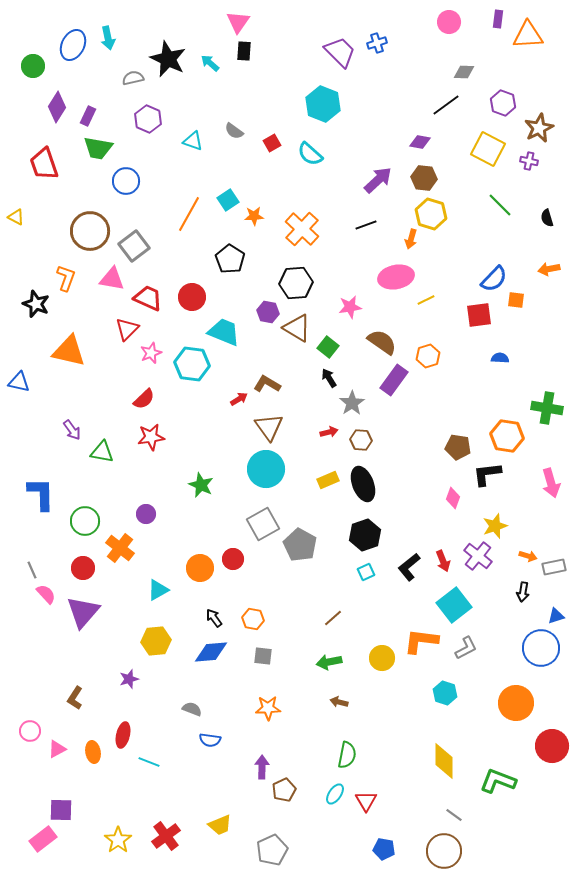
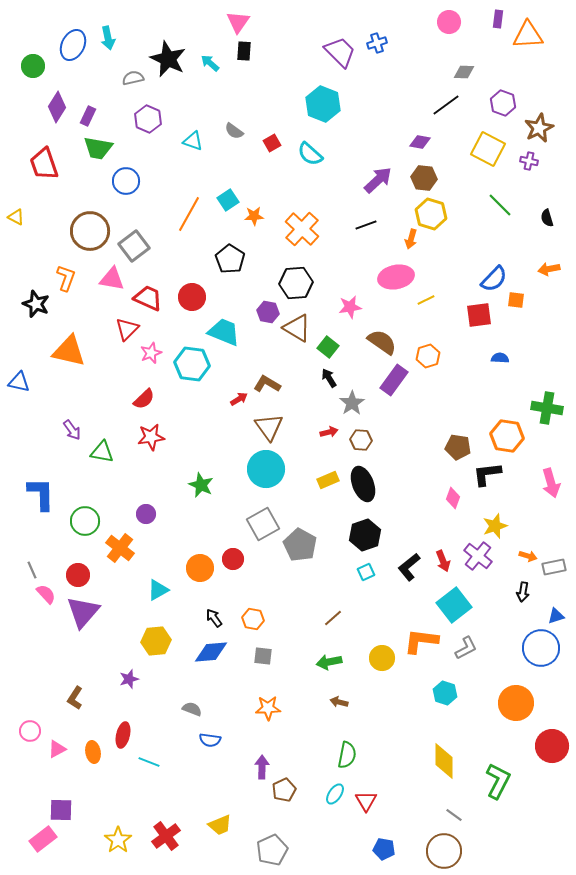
red circle at (83, 568): moved 5 px left, 7 px down
green L-shape at (498, 781): rotated 96 degrees clockwise
